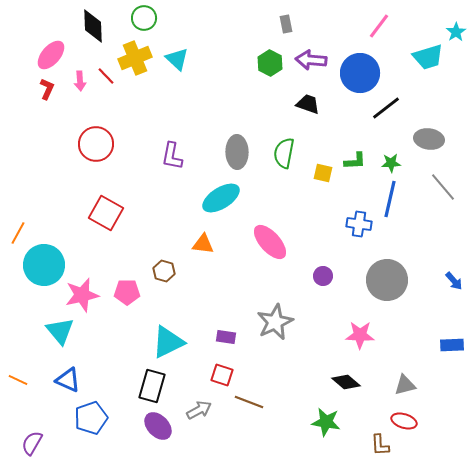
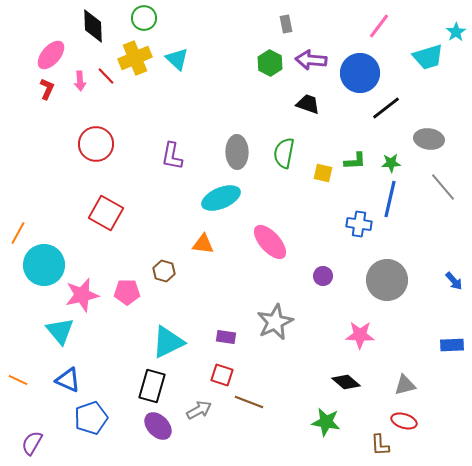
cyan ellipse at (221, 198): rotated 9 degrees clockwise
